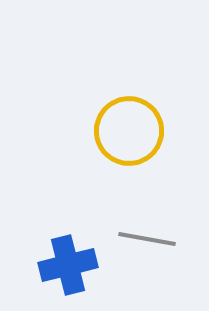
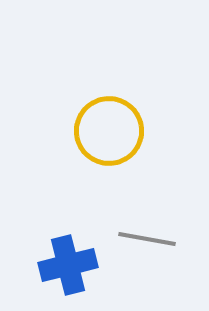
yellow circle: moved 20 px left
